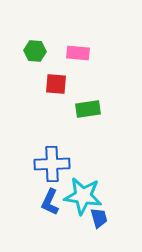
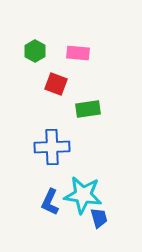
green hexagon: rotated 25 degrees clockwise
red square: rotated 15 degrees clockwise
blue cross: moved 17 px up
cyan star: moved 1 px up
